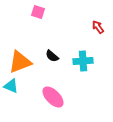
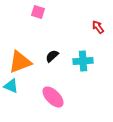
black semicircle: rotated 96 degrees clockwise
